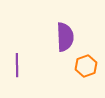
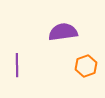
purple semicircle: moved 2 px left, 5 px up; rotated 96 degrees counterclockwise
